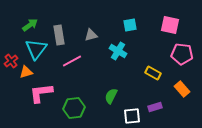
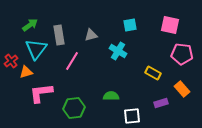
pink line: rotated 30 degrees counterclockwise
green semicircle: rotated 63 degrees clockwise
purple rectangle: moved 6 px right, 4 px up
